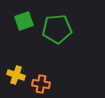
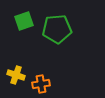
orange cross: rotated 18 degrees counterclockwise
